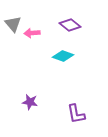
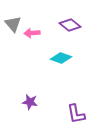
cyan diamond: moved 2 px left, 2 px down
